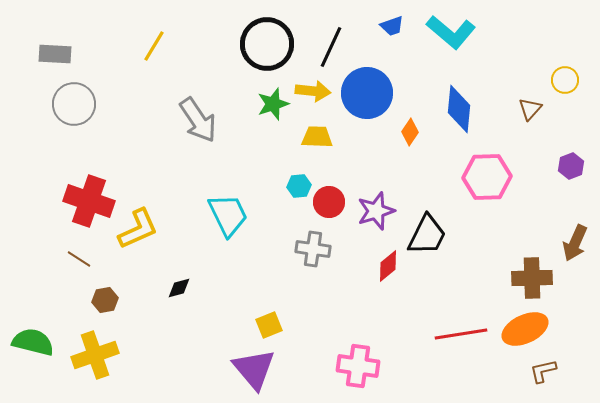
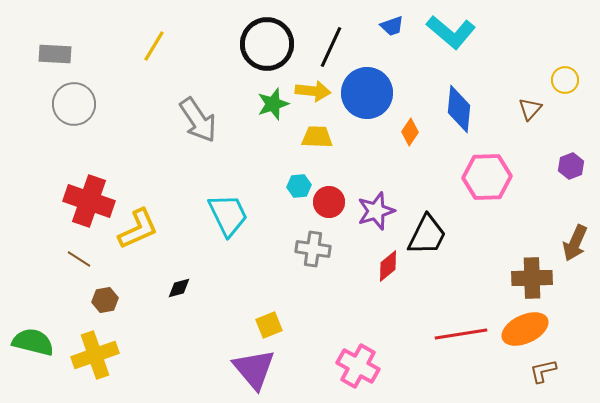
pink cross: rotated 21 degrees clockwise
